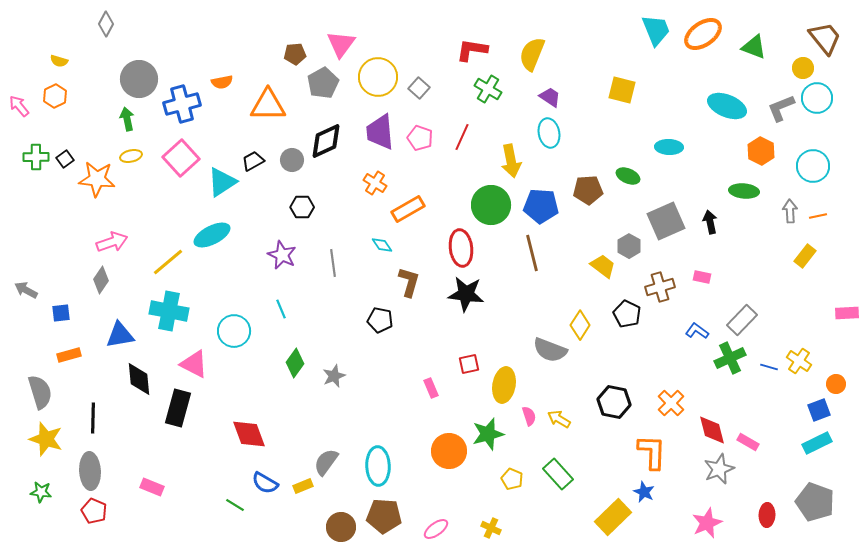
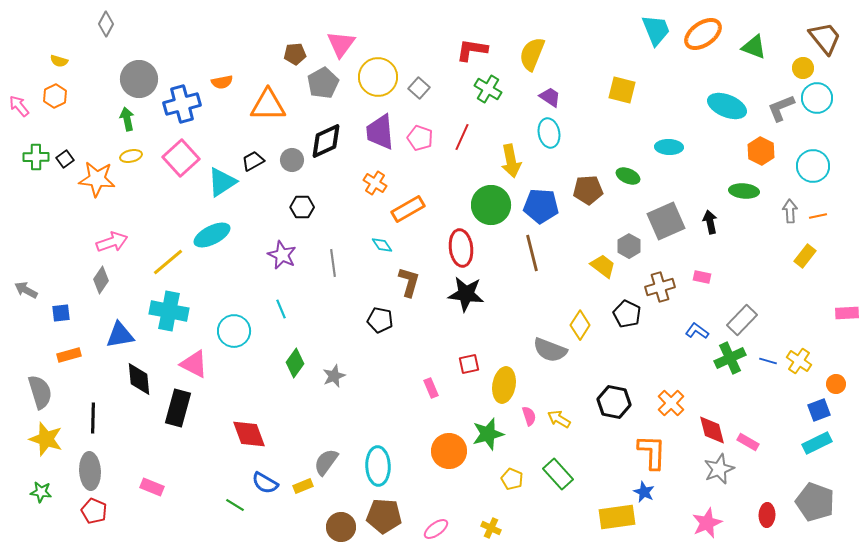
blue line at (769, 367): moved 1 px left, 6 px up
yellow rectangle at (613, 517): moved 4 px right; rotated 36 degrees clockwise
